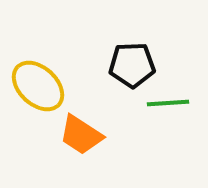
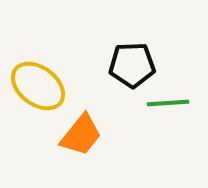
yellow ellipse: rotated 6 degrees counterclockwise
orange trapezoid: rotated 84 degrees counterclockwise
